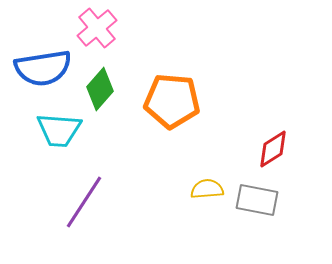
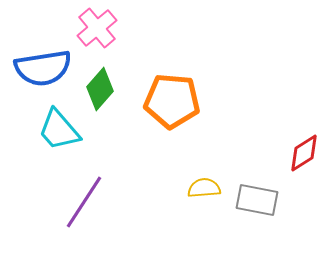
cyan trapezoid: rotated 45 degrees clockwise
red diamond: moved 31 px right, 4 px down
yellow semicircle: moved 3 px left, 1 px up
